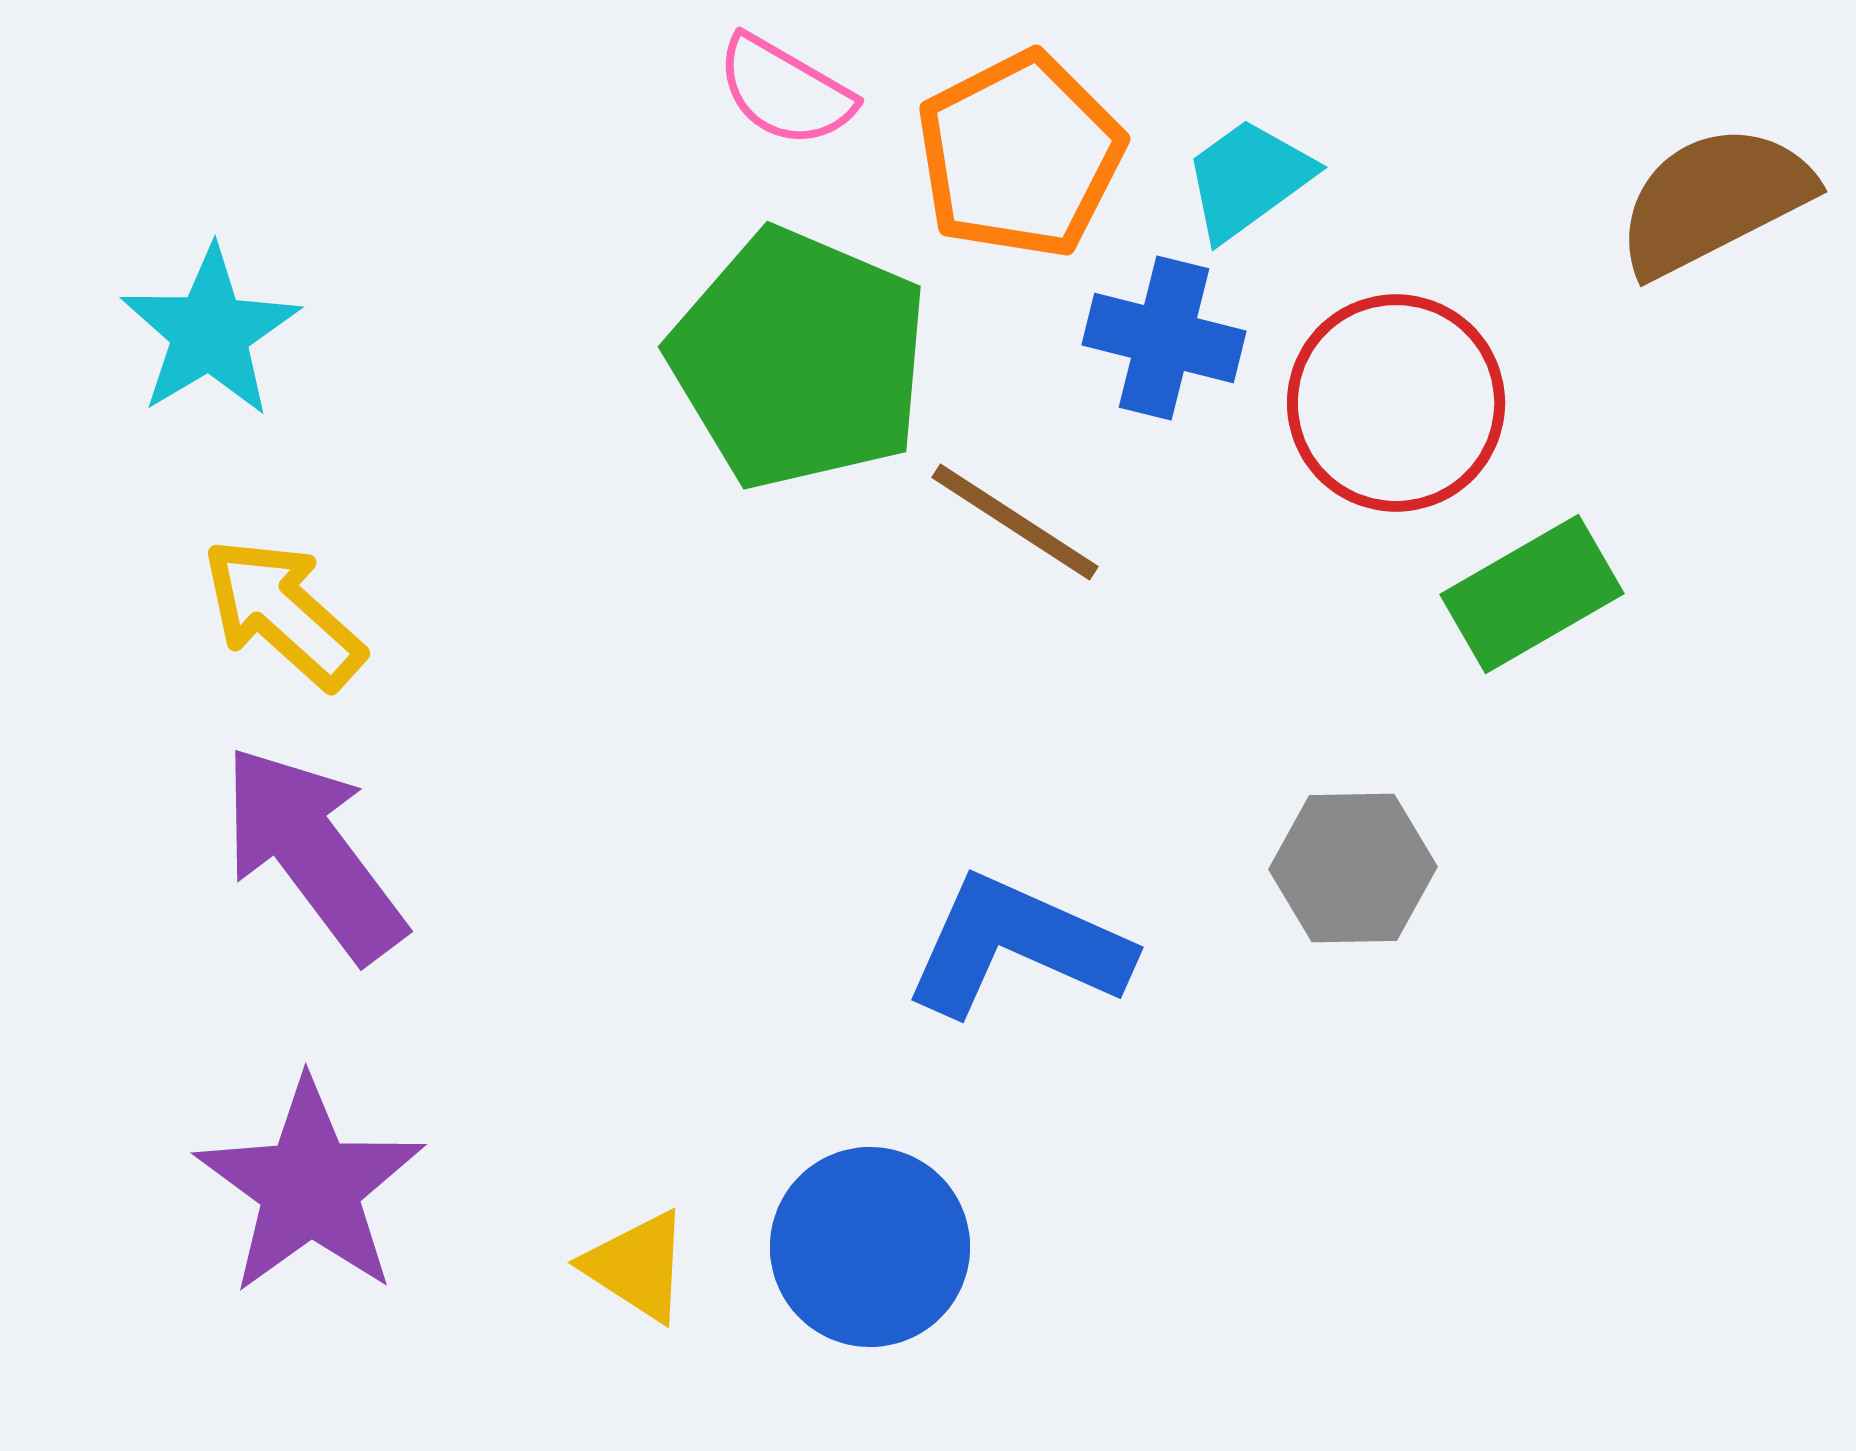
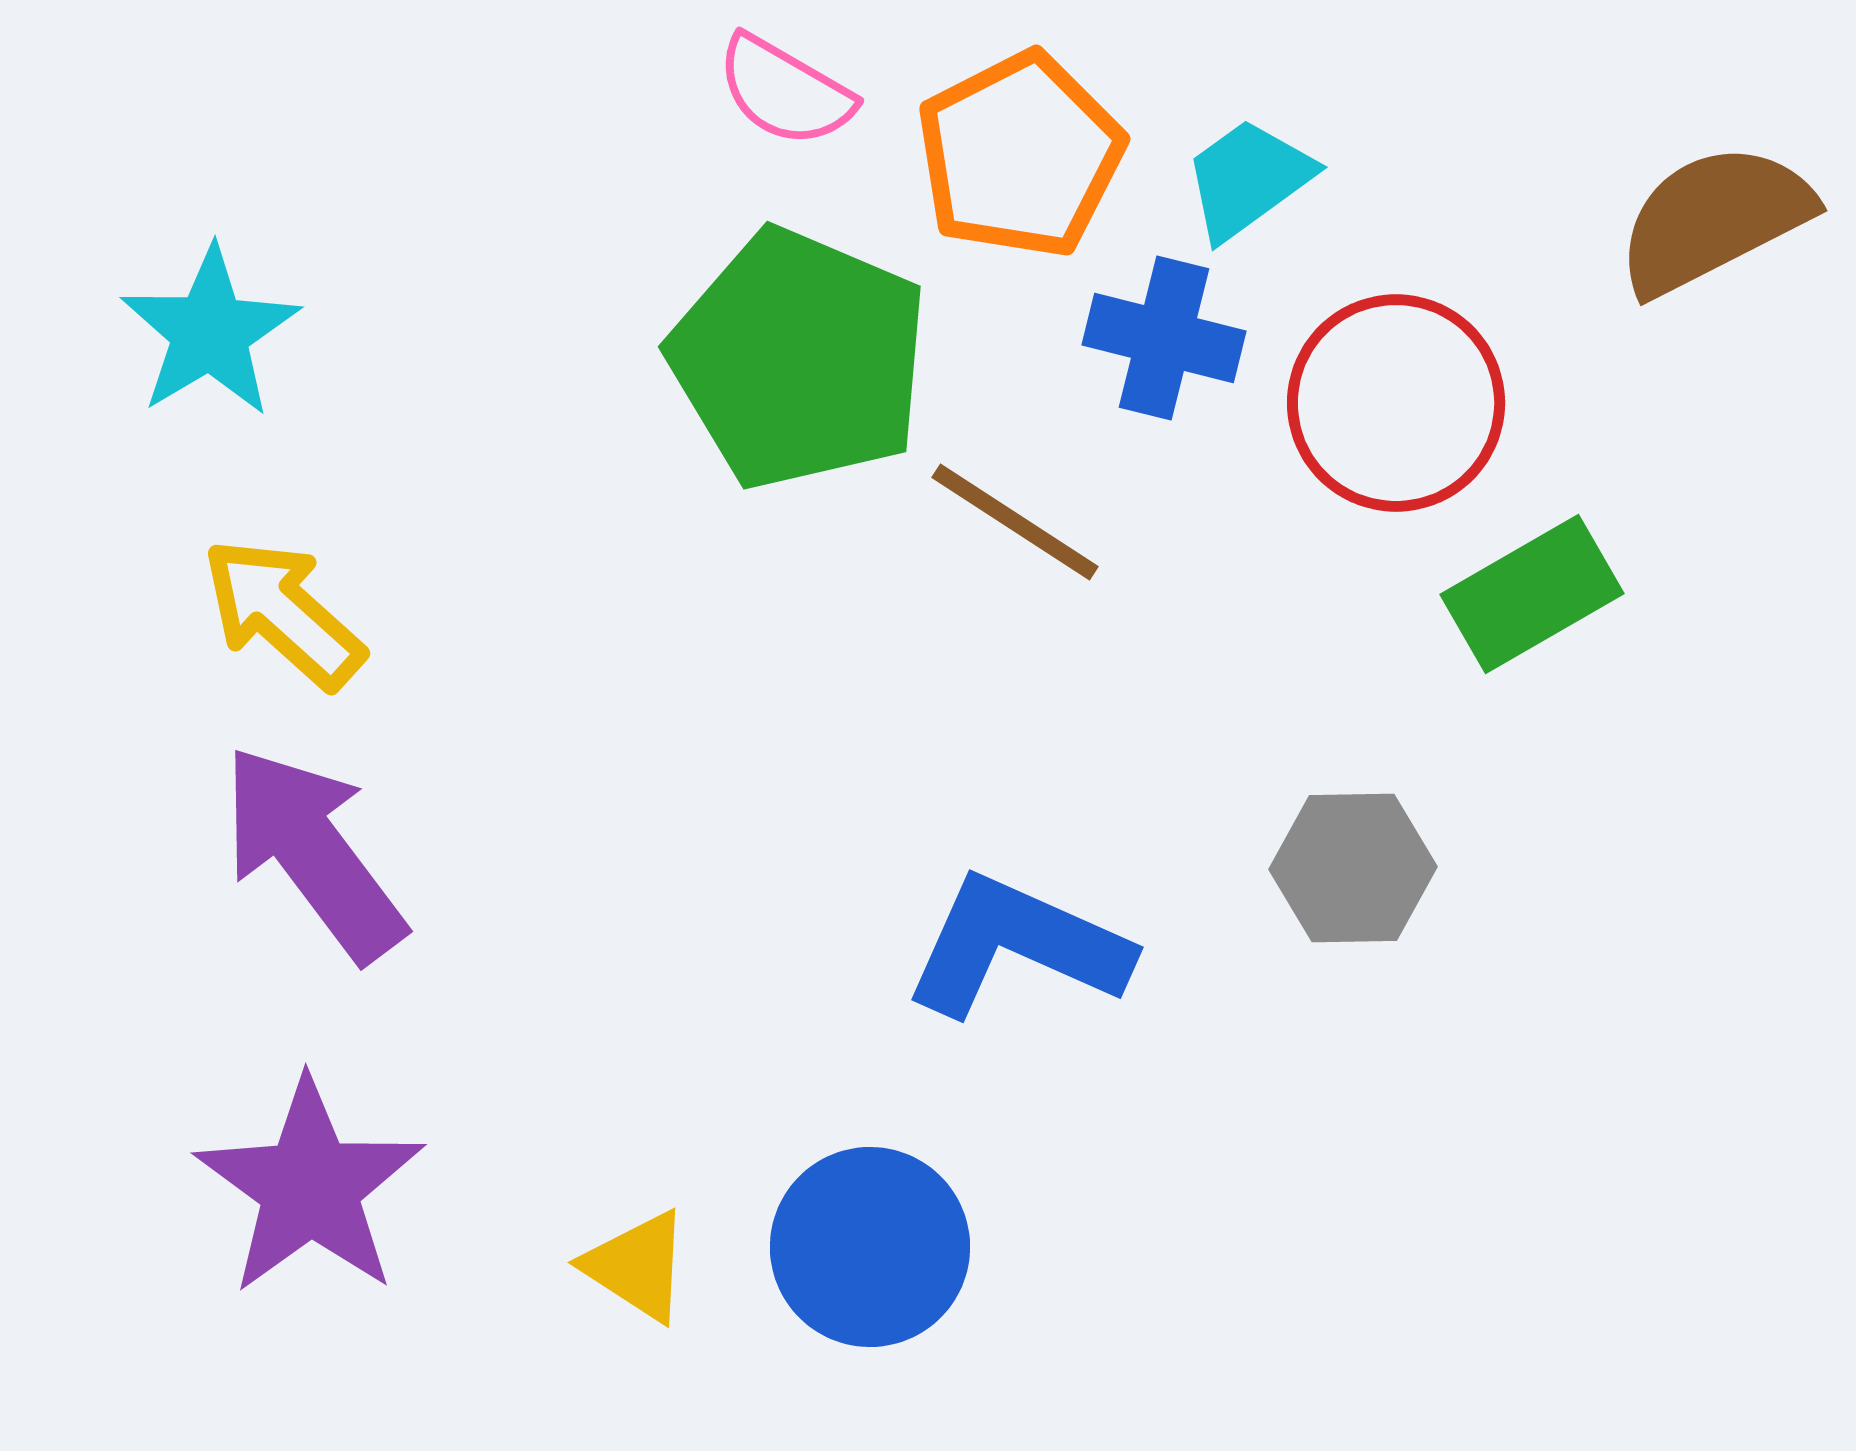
brown semicircle: moved 19 px down
